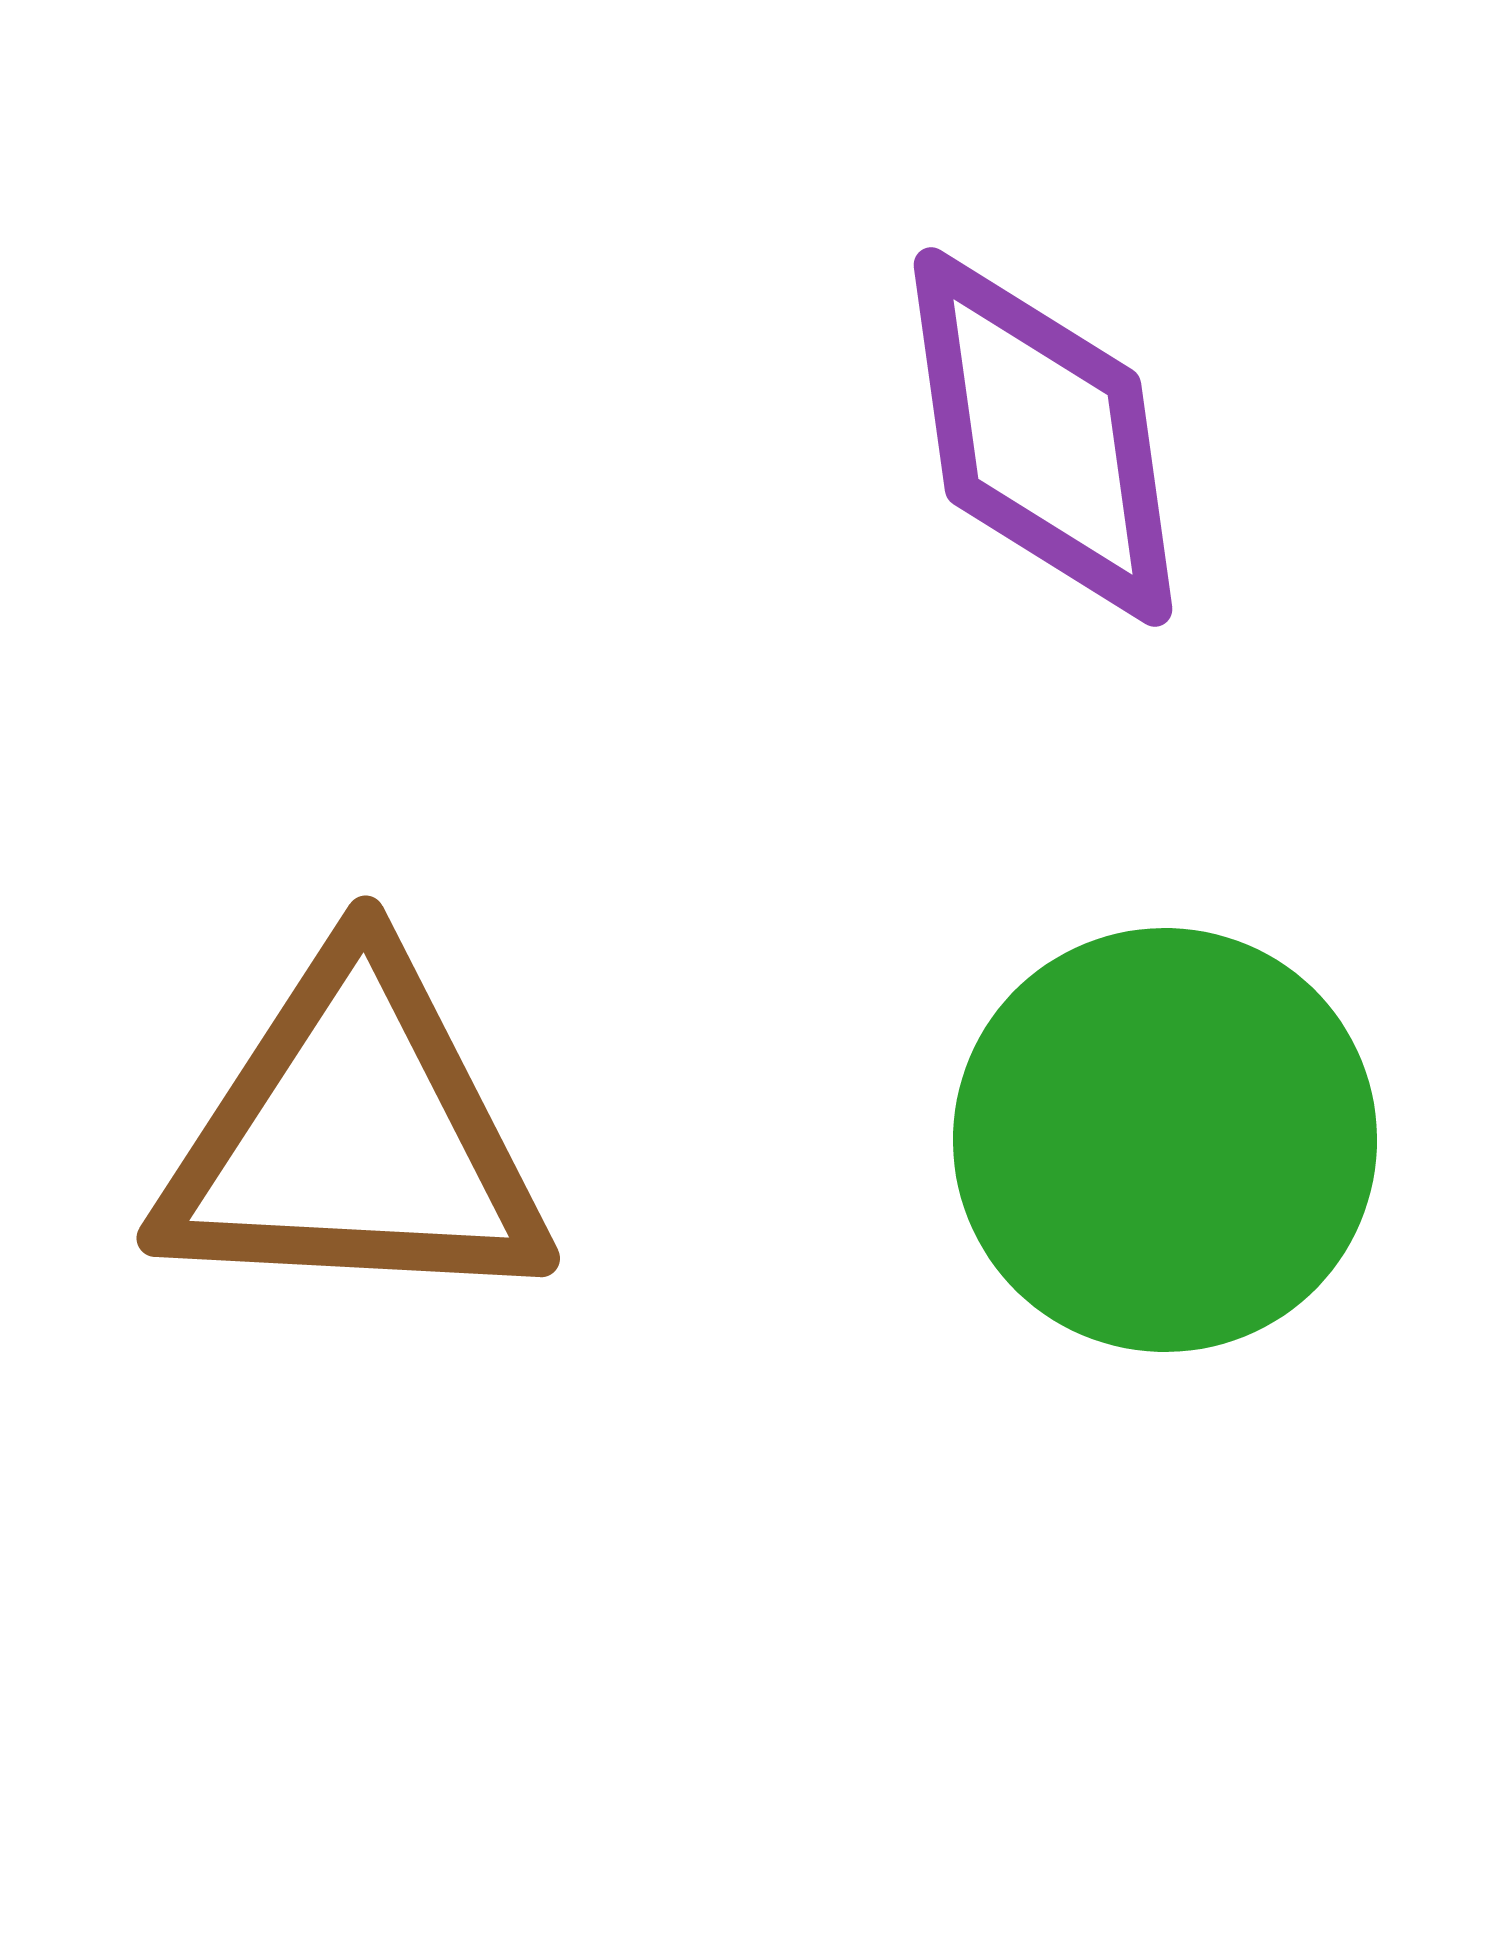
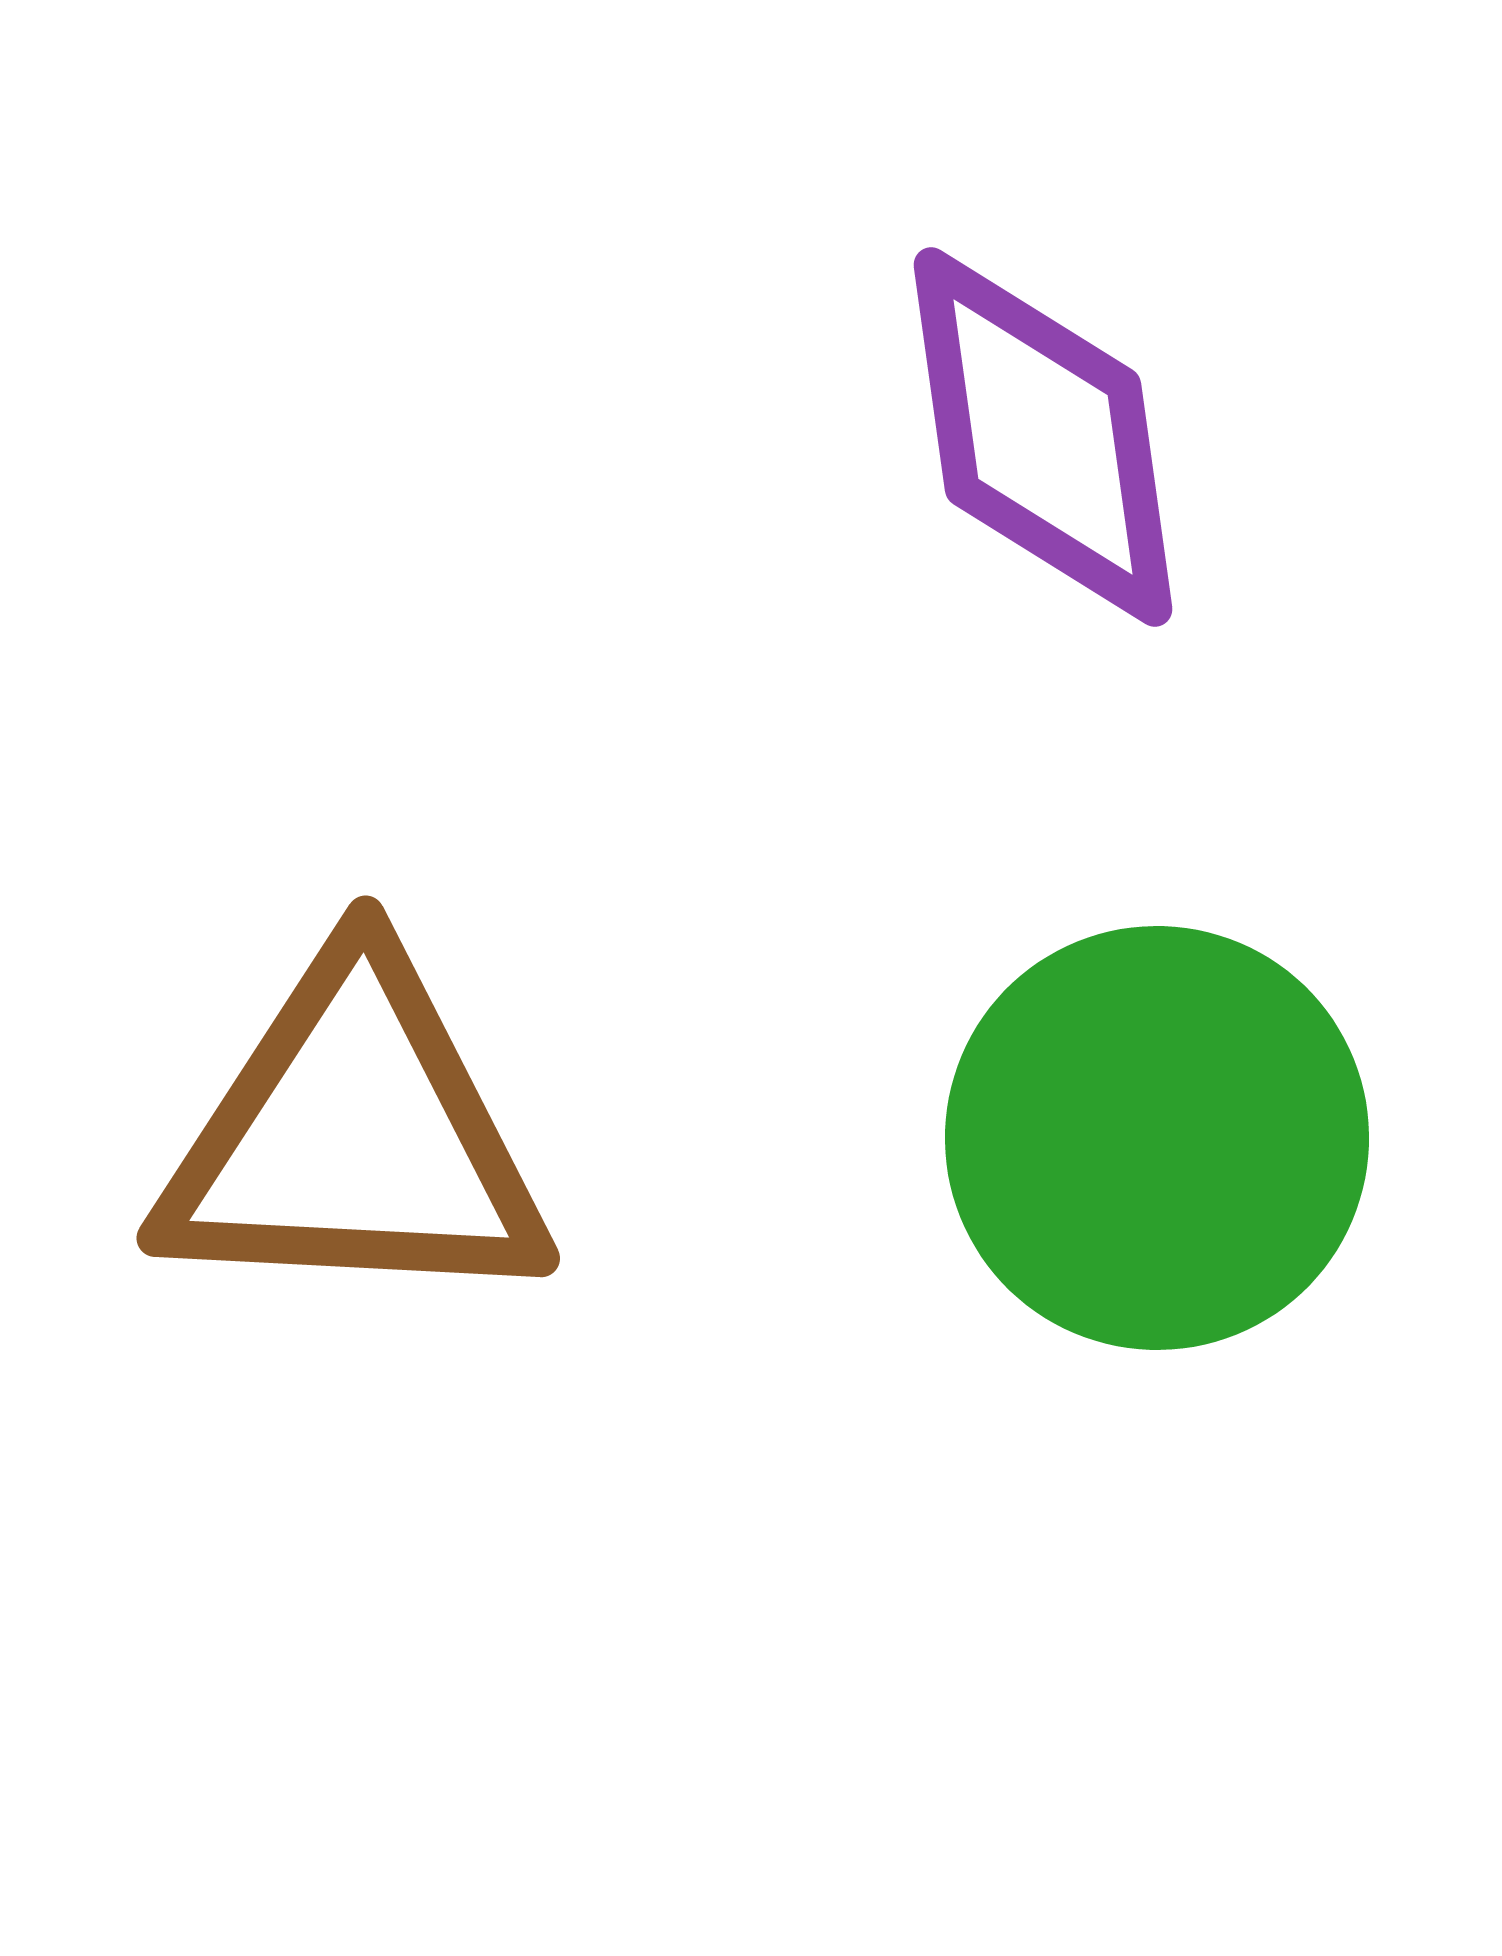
green circle: moved 8 px left, 2 px up
